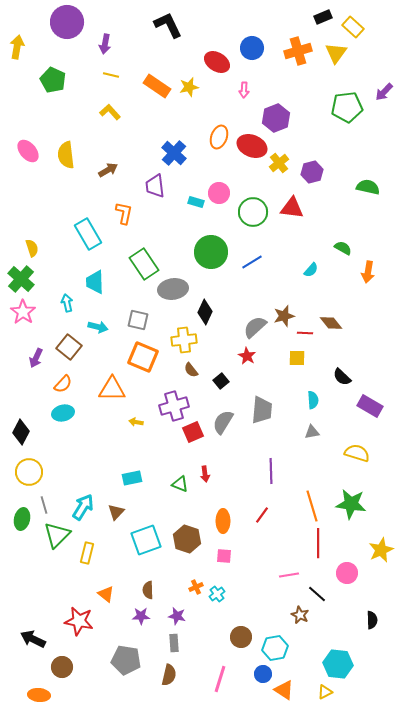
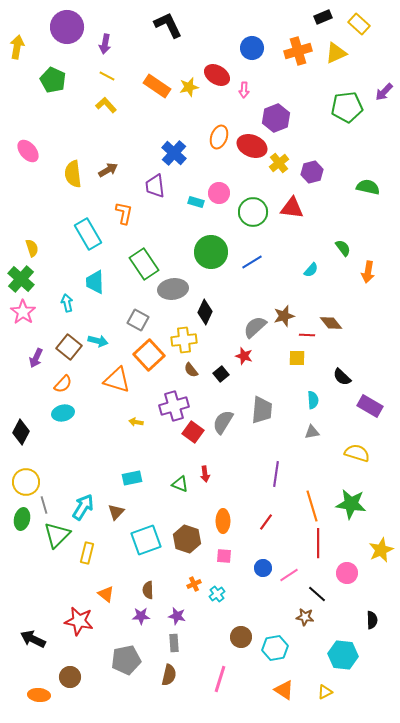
purple circle at (67, 22): moved 5 px down
yellow rectangle at (353, 27): moved 6 px right, 3 px up
yellow triangle at (336, 53): rotated 30 degrees clockwise
red ellipse at (217, 62): moved 13 px down
yellow line at (111, 75): moved 4 px left, 1 px down; rotated 14 degrees clockwise
yellow L-shape at (110, 112): moved 4 px left, 7 px up
yellow semicircle at (66, 155): moved 7 px right, 19 px down
green semicircle at (343, 248): rotated 24 degrees clockwise
gray square at (138, 320): rotated 15 degrees clockwise
cyan arrow at (98, 327): moved 14 px down
red line at (305, 333): moved 2 px right, 2 px down
red star at (247, 356): moved 3 px left; rotated 12 degrees counterclockwise
orange square at (143, 357): moved 6 px right, 2 px up; rotated 24 degrees clockwise
black square at (221, 381): moved 7 px up
orange triangle at (112, 389): moved 5 px right, 9 px up; rotated 16 degrees clockwise
red square at (193, 432): rotated 30 degrees counterclockwise
purple line at (271, 471): moved 5 px right, 3 px down; rotated 10 degrees clockwise
yellow circle at (29, 472): moved 3 px left, 10 px down
red line at (262, 515): moved 4 px right, 7 px down
pink line at (289, 575): rotated 24 degrees counterclockwise
orange cross at (196, 587): moved 2 px left, 3 px up
brown star at (300, 615): moved 5 px right, 2 px down; rotated 18 degrees counterclockwise
gray pentagon at (126, 660): rotated 20 degrees counterclockwise
cyan hexagon at (338, 664): moved 5 px right, 9 px up
brown circle at (62, 667): moved 8 px right, 10 px down
blue circle at (263, 674): moved 106 px up
